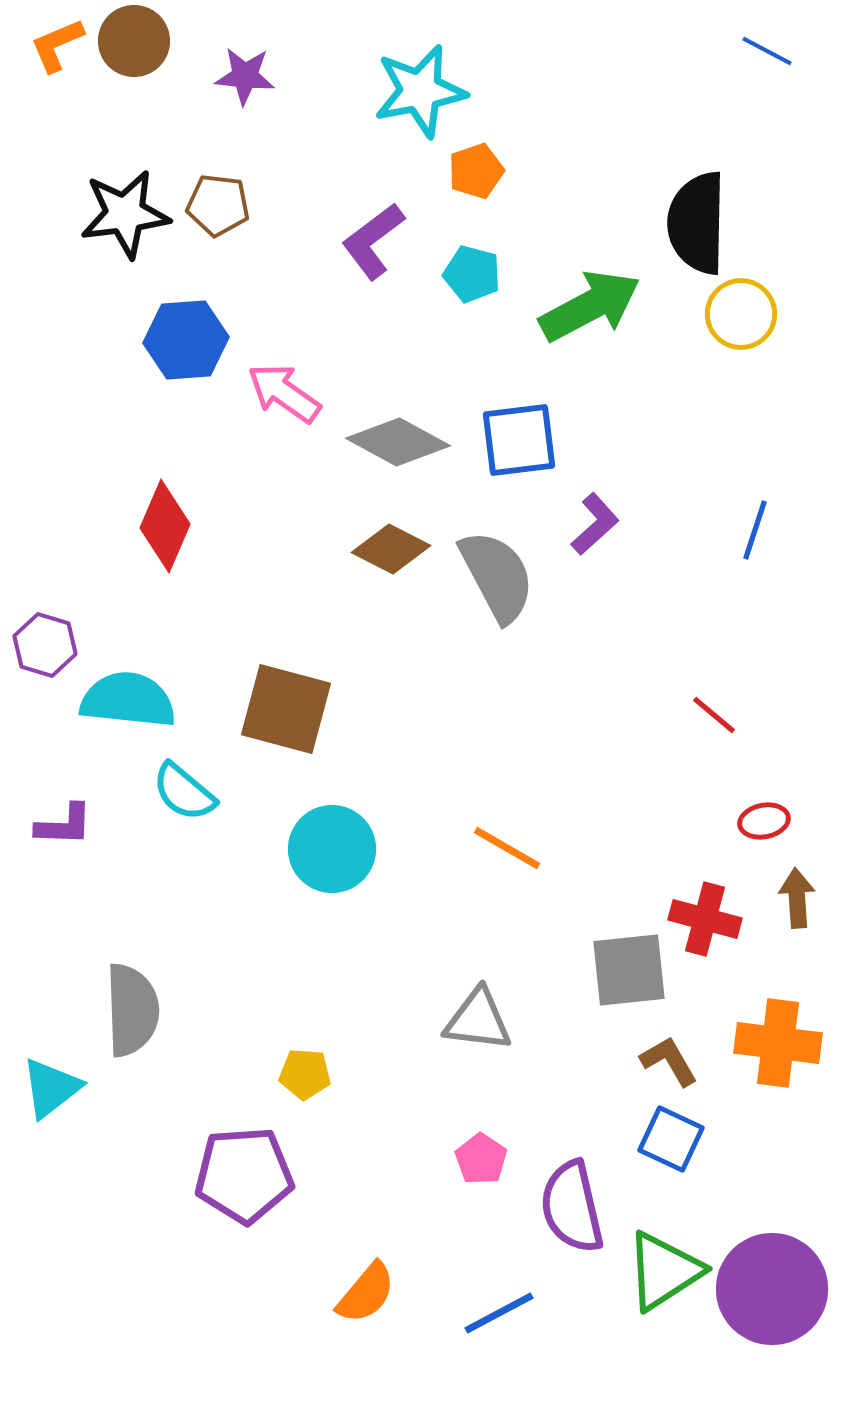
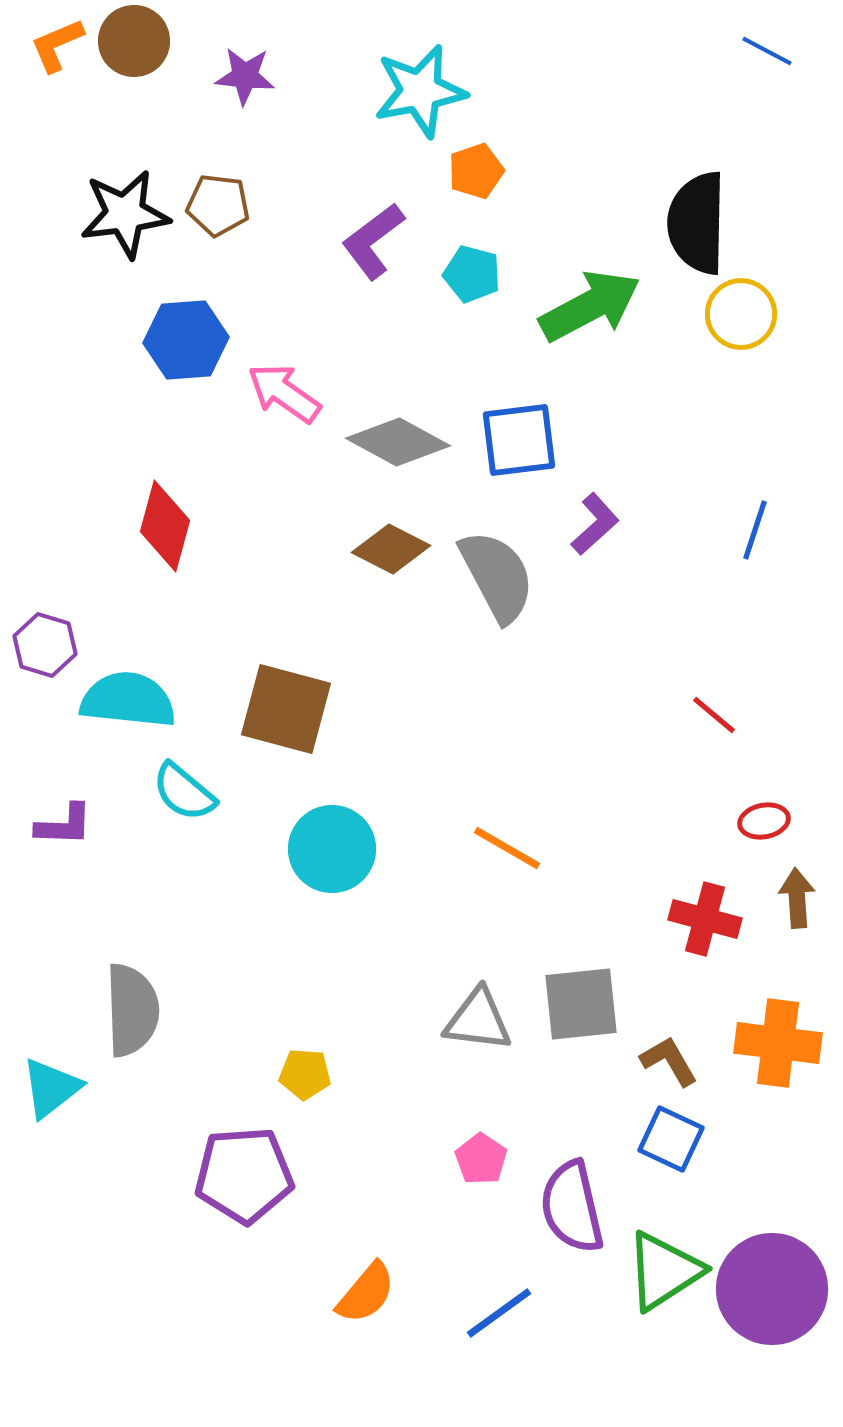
red diamond at (165, 526): rotated 8 degrees counterclockwise
gray square at (629, 970): moved 48 px left, 34 px down
blue line at (499, 1313): rotated 8 degrees counterclockwise
